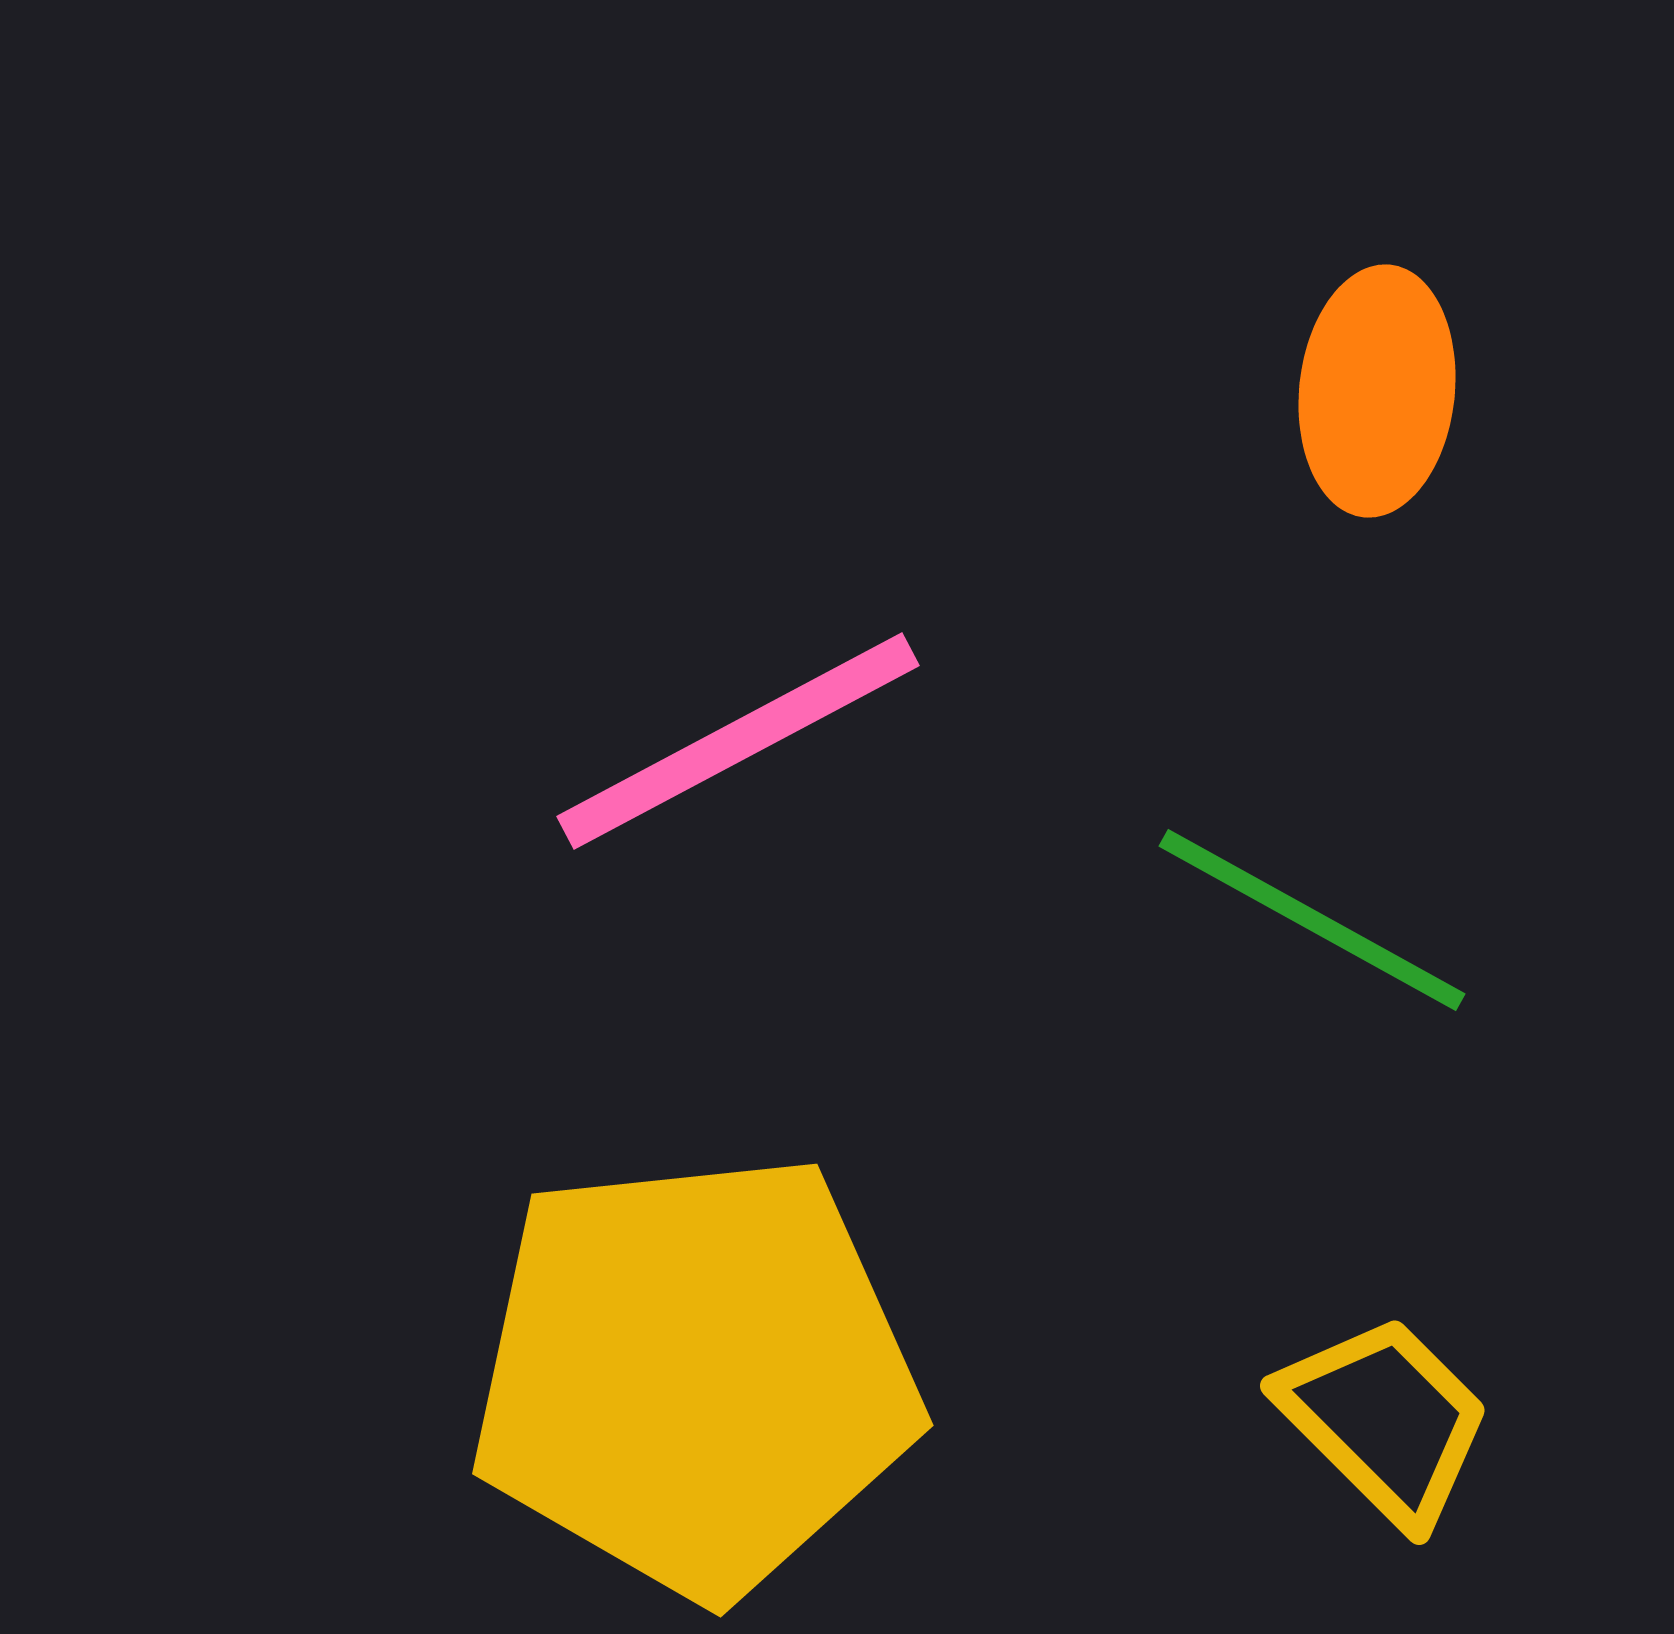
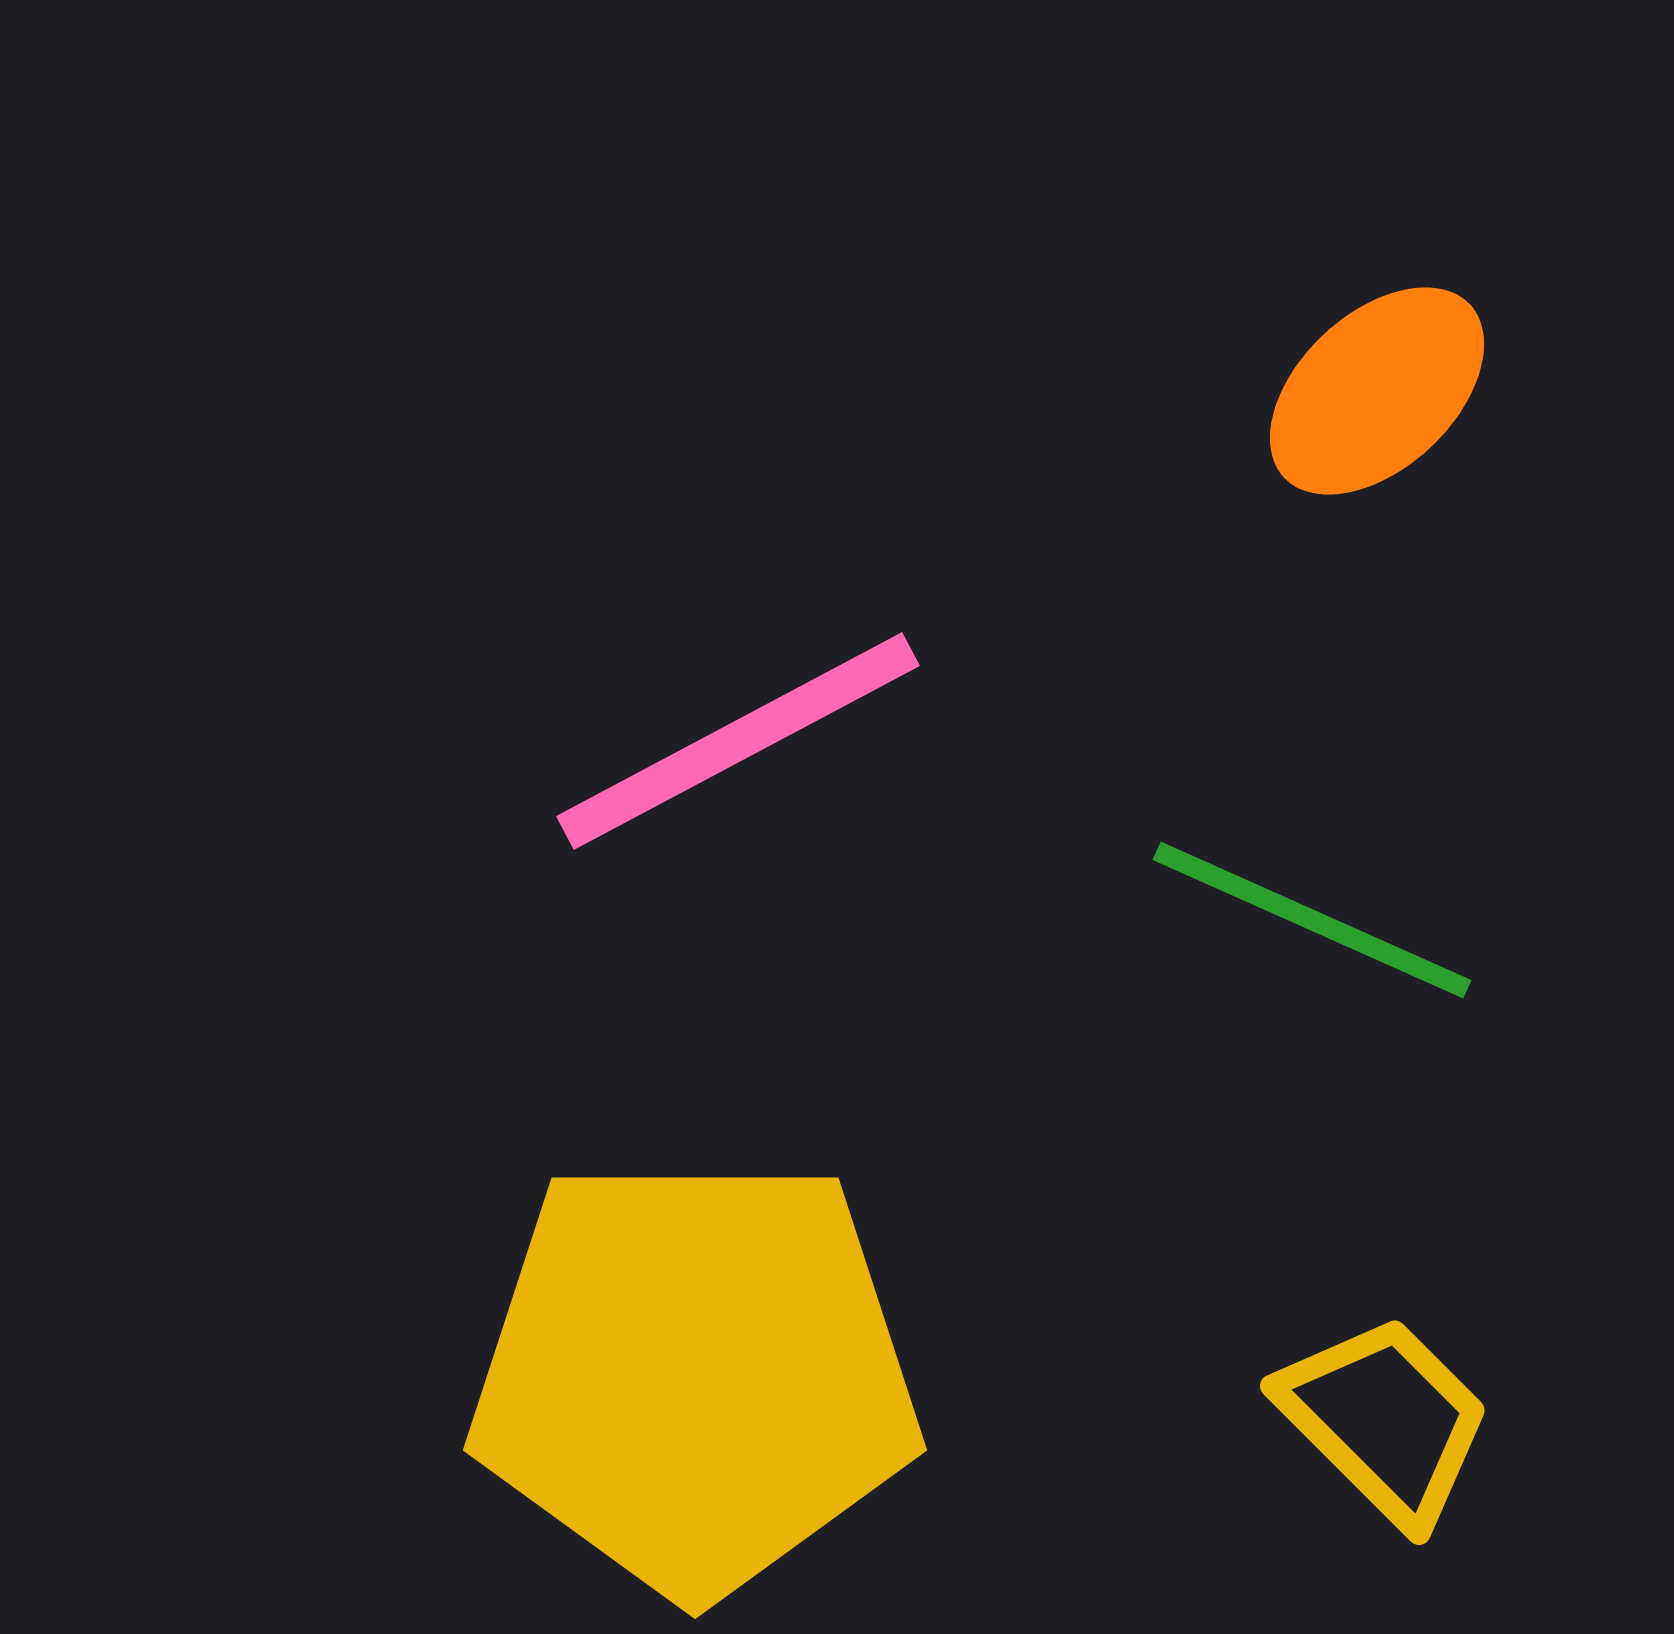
orange ellipse: rotated 41 degrees clockwise
green line: rotated 5 degrees counterclockwise
yellow pentagon: rotated 6 degrees clockwise
